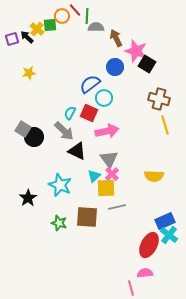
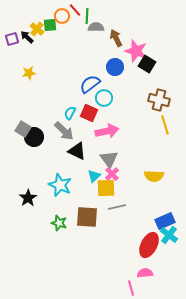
brown cross: moved 1 px down
